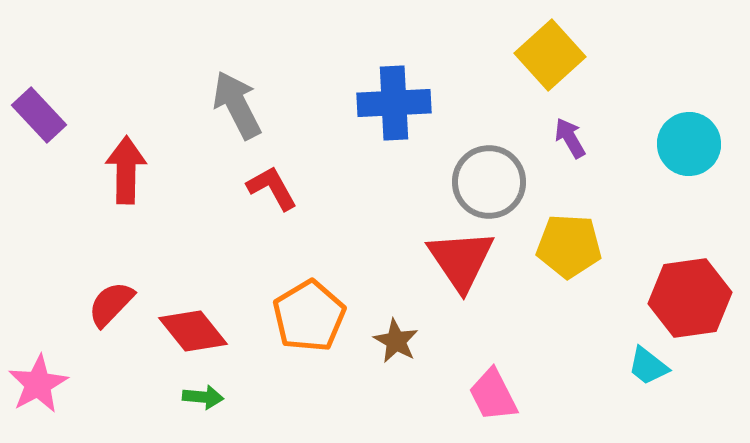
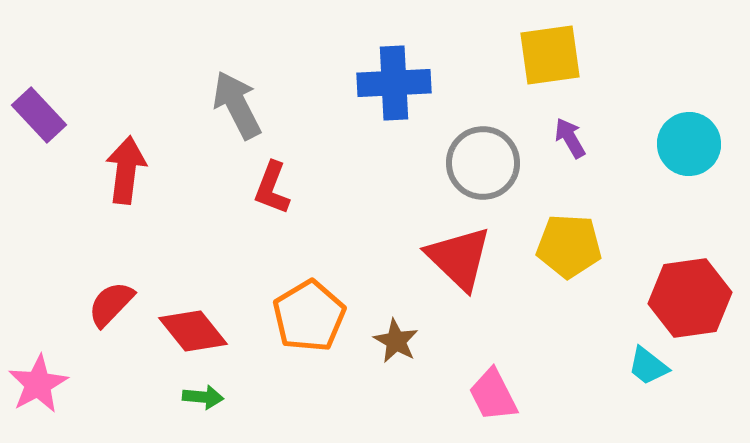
yellow square: rotated 34 degrees clockwise
blue cross: moved 20 px up
red arrow: rotated 6 degrees clockwise
gray circle: moved 6 px left, 19 px up
red L-shape: rotated 130 degrees counterclockwise
red triangle: moved 2 px left, 2 px up; rotated 12 degrees counterclockwise
